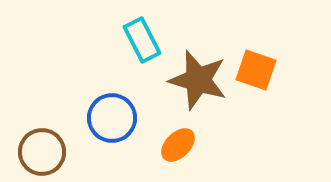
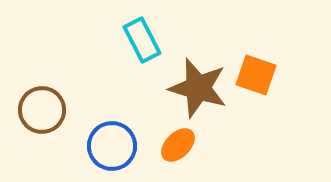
orange square: moved 5 px down
brown star: moved 8 px down
blue circle: moved 28 px down
brown circle: moved 42 px up
